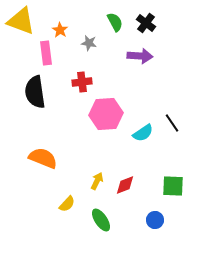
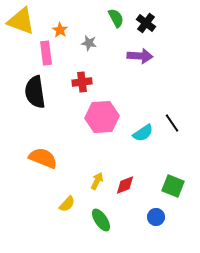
green semicircle: moved 1 px right, 4 px up
pink hexagon: moved 4 px left, 3 px down
green square: rotated 20 degrees clockwise
blue circle: moved 1 px right, 3 px up
